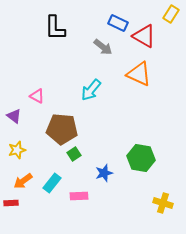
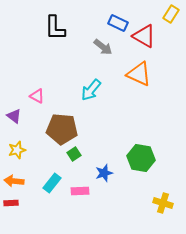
orange arrow: moved 9 px left; rotated 42 degrees clockwise
pink rectangle: moved 1 px right, 5 px up
